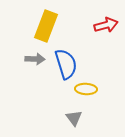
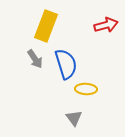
gray arrow: rotated 54 degrees clockwise
